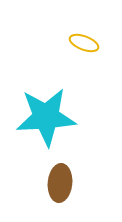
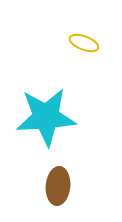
brown ellipse: moved 2 px left, 3 px down
